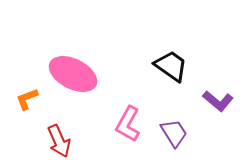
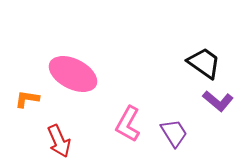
black trapezoid: moved 33 px right, 3 px up
orange L-shape: rotated 30 degrees clockwise
